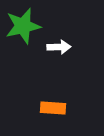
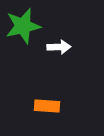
orange rectangle: moved 6 px left, 2 px up
